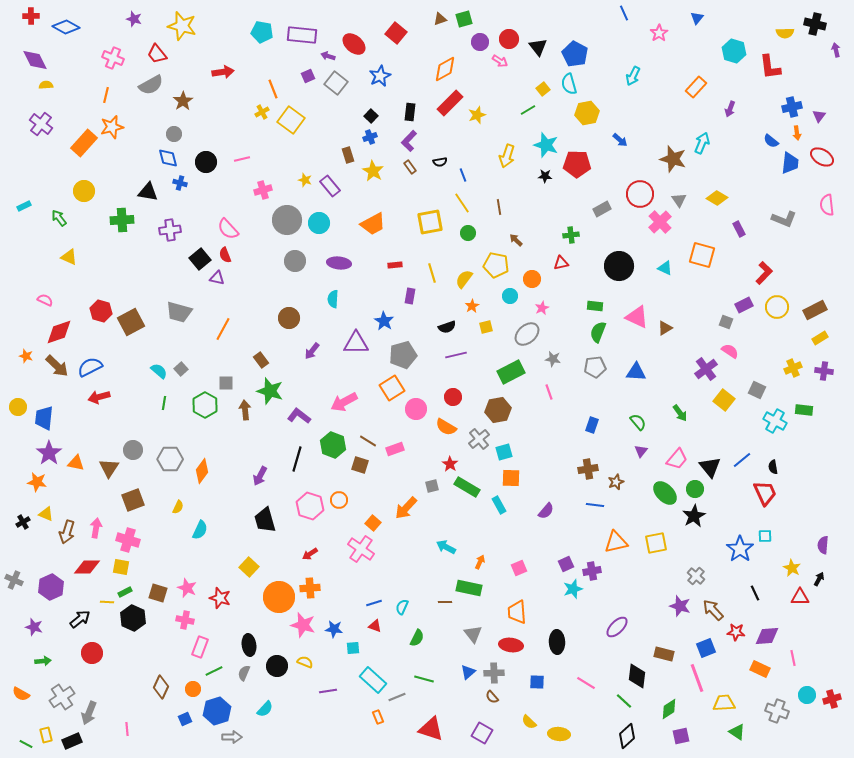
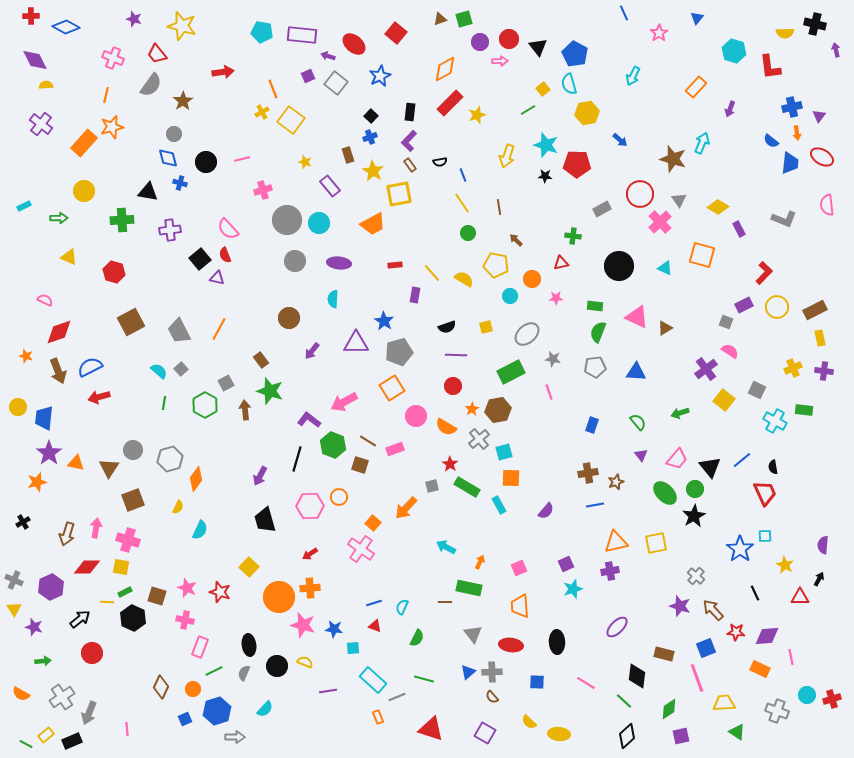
pink arrow at (500, 61): rotated 35 degrees counterclockwise
gray semicircle at (151, 85): rotated 25 degrees counterclockwise
brown rectangle at (410, 167): moved 2 px up
yellow star at (305, 180): moved 18 px up
yellow diamond at (717, 198): moved 1 px right, 9 px down
green arrow at (59, 218): rotated 126 degrees clockwise
yellow square at (430, 222): moved 31 px left, 28 px up
green cross at (571, 235): moved 2 px right, 1 px down; rotated 14 degrees clockwise
yellow line at (432, 273): rotated 24 degrees counterclockwise
yellow semicircle at (464, 279): rotated 84 degrees clockwise
purple rectangle at (410, 296): moved 5 px right, 1 px up
orange star at (472, 306): moved 103 px down
pink star at (542, 308): moved 14 px right, 10 px up; rotated 24 degrees clockwise
red hexagon at (101, 311): moved 13 px right, 39 px up
gray trapezoid at (179, 312): moved 19 px down; rotated 48 degrees clockwise
orange line at (223, 329): moved 4 px left
yellow rectangle at (820, 338): rotated 70 degrees counterclockwise
gray pentagon at (403, 355): moved 4 px left, 3 px up
purple line at (456, 355): rotated 15 degrees clockwise
brown arrow at (57, 366): moved 1 px right, 5 px down; rotated 25 degrees clockwise
gray square at (226, 383): rotated 28 degrees counterclockwise
red circle at (453, 397): moved 11 px up
pink circle at (416, 409): moved 7 px down
green arrow at (680, 413): rotated 108 degrees clockwise
purple L-shape at (299, 416): moved 10 px right, 4 px down
purple triangle at (641, 451): moved 4 px down; rotated 16 degrees counterclockwise
gray hexagon at (170, 459): rotated 15 degrees counterclockwise
brown cross at (588, 469): moved 4 px down
orange diamond at (202, 471): moved 6 px left, 8 px down
orange star at (37, 482): rotated 24 degrees counterclockwise
orange circle at (339, 500): moved 3 px up
blue line at (595, 505): rotated 18 degrees counterclockwise
pink hexagon at (310, 506): rotated 20 degrees counterclockwise
yellow triangle at (46, 514): moved 32 px left, 95 px down; rotated 35 degrees clockwise
brown arrow at (67, 532): moved 2 px down
yellow star at (792, 568): moved 7 px left, 3 px up
purple cross at (592, 571): moved 18 px right
brown square at (158, 593): moved 1 px left, 3 px down
red star at (220, 598): moved 6 px up
orange trapezoid at (517, 612): moved 3 px right, 6 px up
pink line at (793, 658): moved 2 px left, 1 px up
gray cross at (494, 673): moved 2 px left, 1 px up
purple square at (482, 733): moved 3 px right
yellow rectangle at (46, 735): rotated 63 degrees clockwise
gray arrow at (232, 737): moved 3 px right
